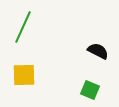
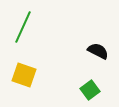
yellow square: rotated 20 degrees clockwise
green square: rotated 30 degrees clockwise
